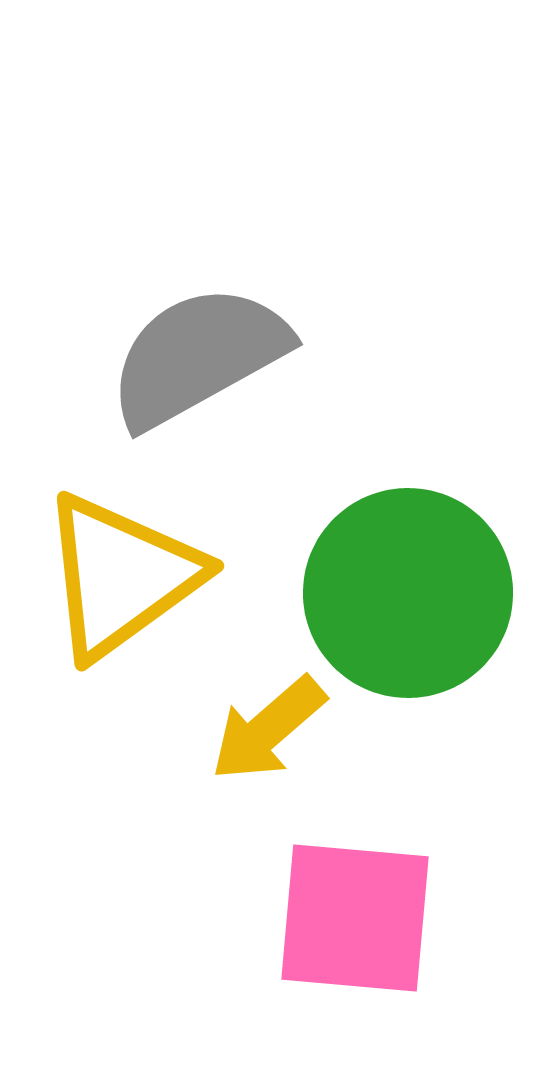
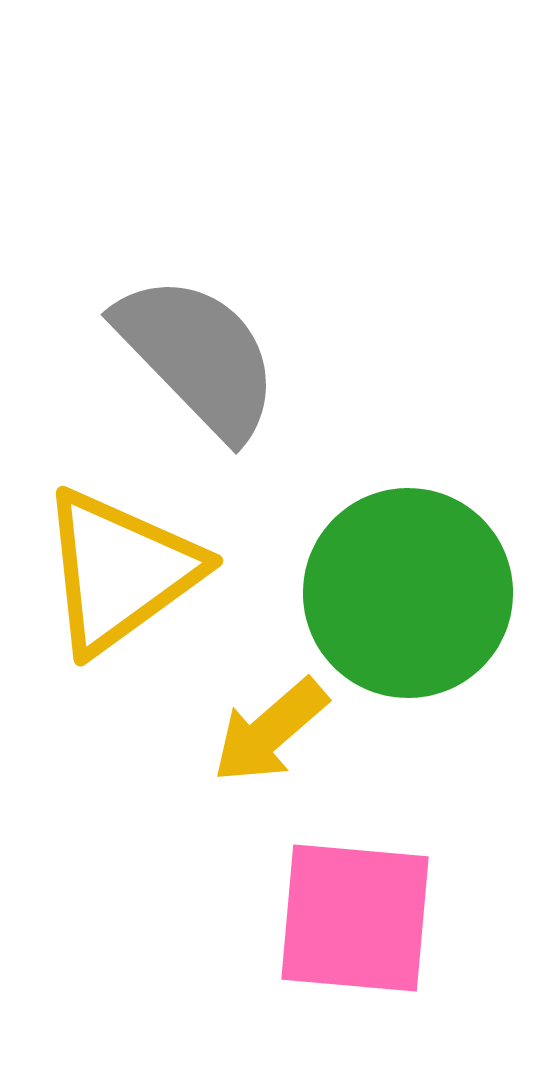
gray semicircle: rotated 75 degrees clockwise
yellow triangle: moved 1 px left, 5 px up
yellow arrow: moved 2 px right, 2 px down
